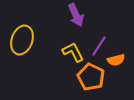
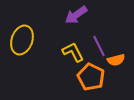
purple arrow: rotated 80 degrees clockwise
purple line: rotated 60 degrees counterclockwise
